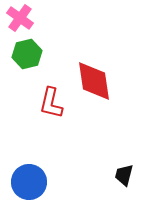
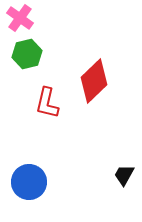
red diamond: rotated 54 degrees clockwise
red L-shape: moved 4 px left
black trapezoid: rotated 15 degrees clockwise
